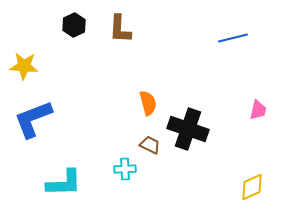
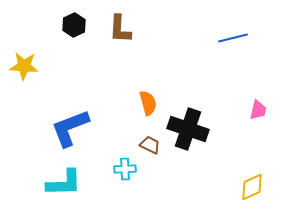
blue L-shape: moved 37 px right, 9 px down
